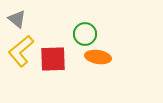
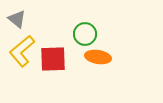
yellow L-shape: moved 1 px right
